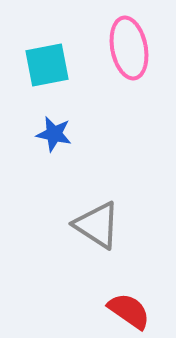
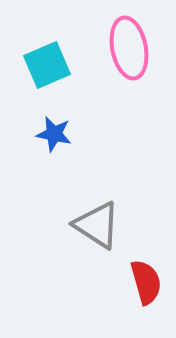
cyan square: rotated 12 degrees counterclockwise
red semicircle: moved 17 px right, 29 px up; rotated 39 degrees clockwise
